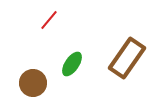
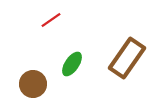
red line: moved 2 px right; rotated 15 degrees clockwise
brown circle: moved 1 px down
